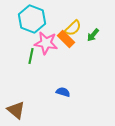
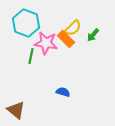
cyan hexagon: moved 6 px left, 4 px down
